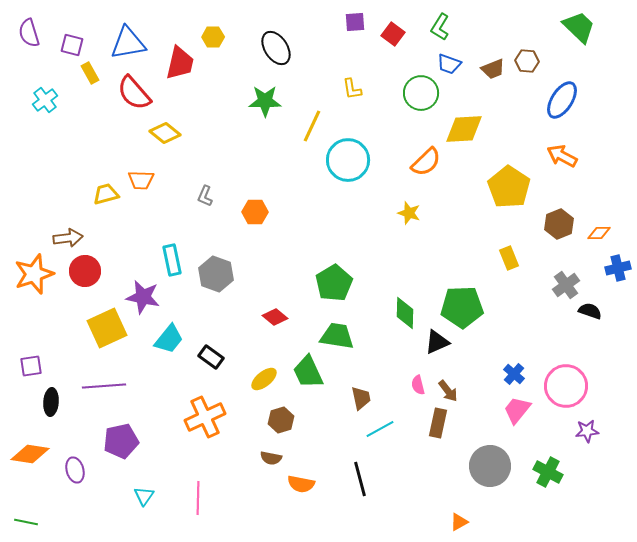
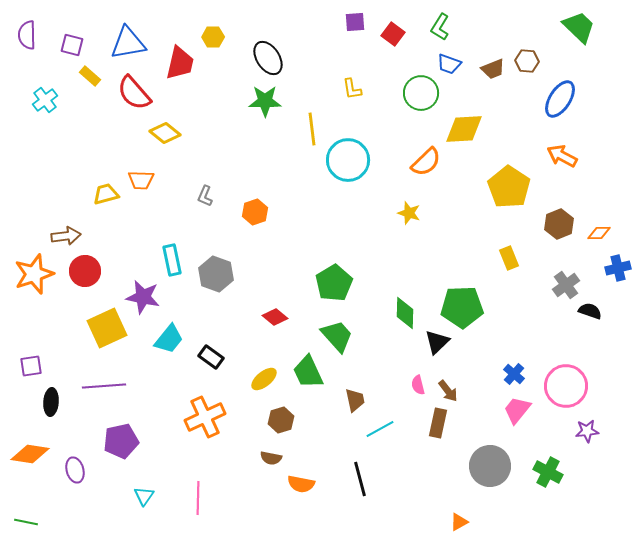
purple semicircle at (29, 33): moved 2 px left, 2 px down; rotated 16 degrees clockwise
black ellipse at (276, 48): moved 8 px left, 10 px down
yellow rectangle at (90, 73): moved 3 px down; rotated 20 degrees counterclockwise
blue ellipse at (562, 100): moved 2 px left, 1 px up
yellow line at (312, 126): moved 3 px down; rotated 32 degrees counterclockwise
orange hexagon at (255, 212): rotated 20 degrees counterclockwise
brown arrow at (68, 238): moved 2 px left, 2 px up
green trapezoid at (337, 336): rotated 39 degrees clockwise
black triangle at (437, 342): rotated 20 degrees counterclockwise
brown trapezoid at (361, 398): moved 6 px left, 2 px down
